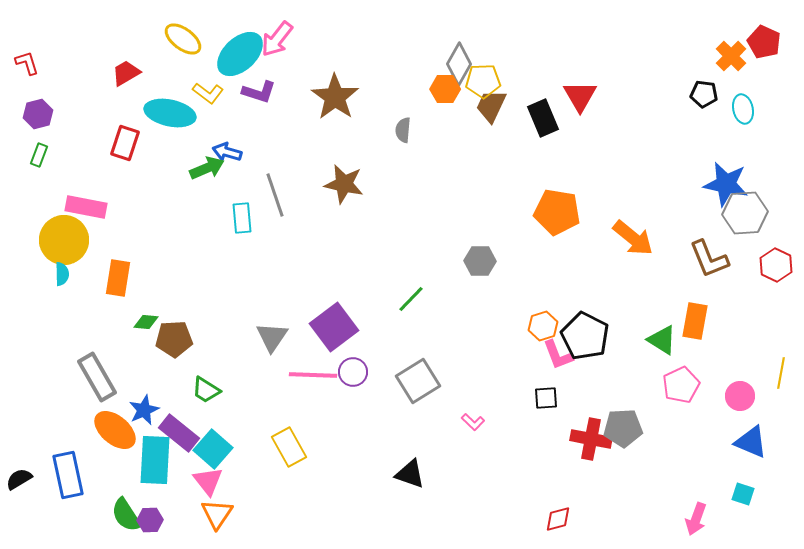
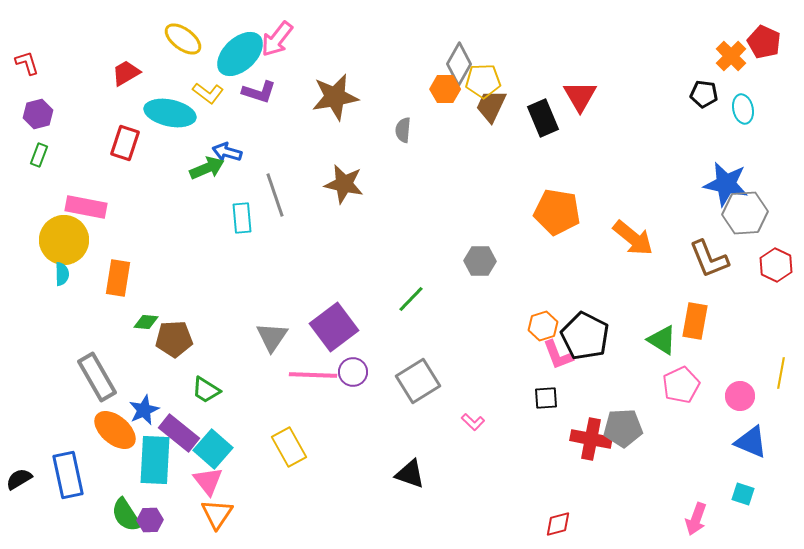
brown star at (335, 97): rotated 27 degrees clockwise
red diamond at (558, 519): moved 5 px down
